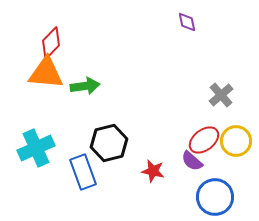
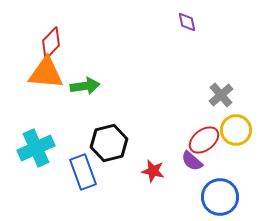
yellow circle: moved 11 px up
blue circle: moved 5 px right
